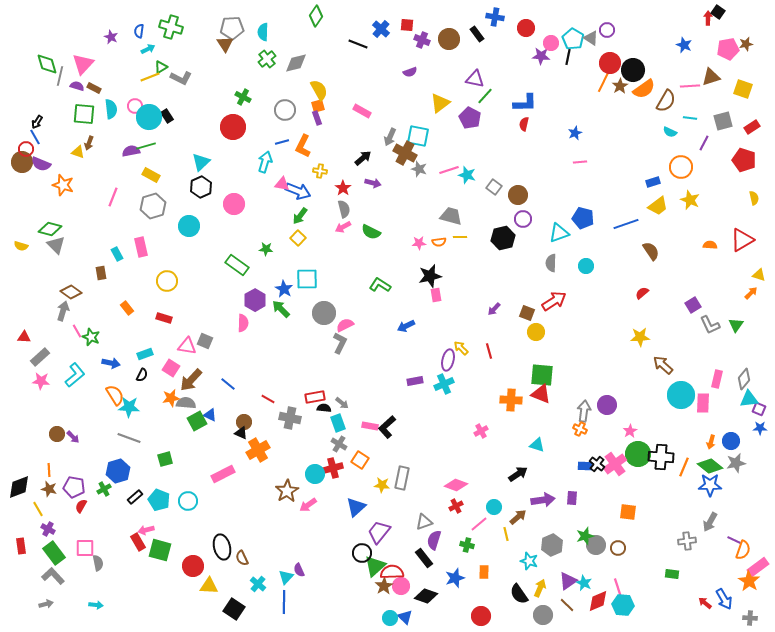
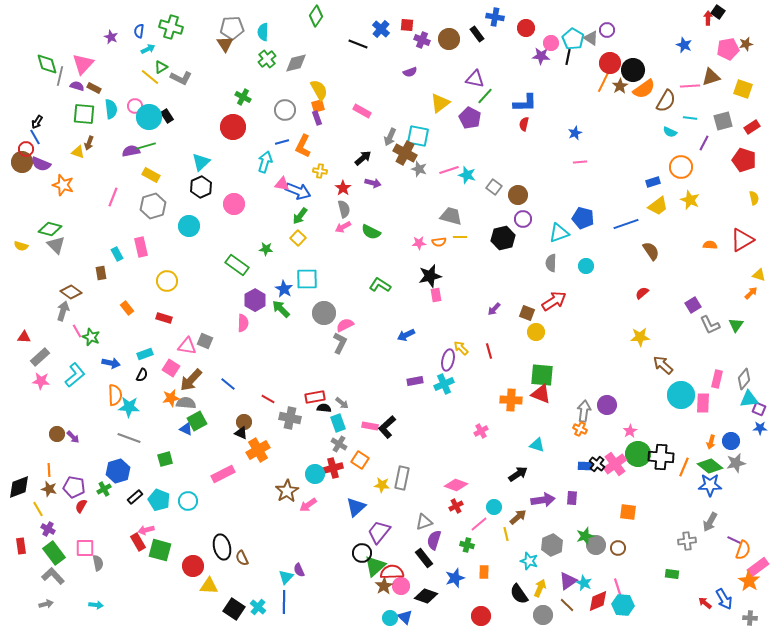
yellow line at (150, 77): rotated 60 degrees clockwise
blue arrow at (406, 326): moved 9 px down
orange semicircle at (115, 395): rotated 30 degrees clockwise
blue triangle at (210, 415): moved 24 px left, 14 px down
cyan cross at (258, 584): moved 23 px down
